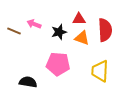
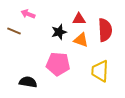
pink arrow: moved 6 px left, 10 px up
orange triangle: moved 1 px left, 2 px down
